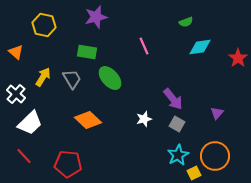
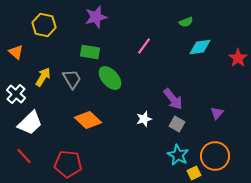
pink line: rotated 60 degrees clockwise
green rectangle: moved 3 px right
cyan star: rotated 15 degrees counterclockwise
